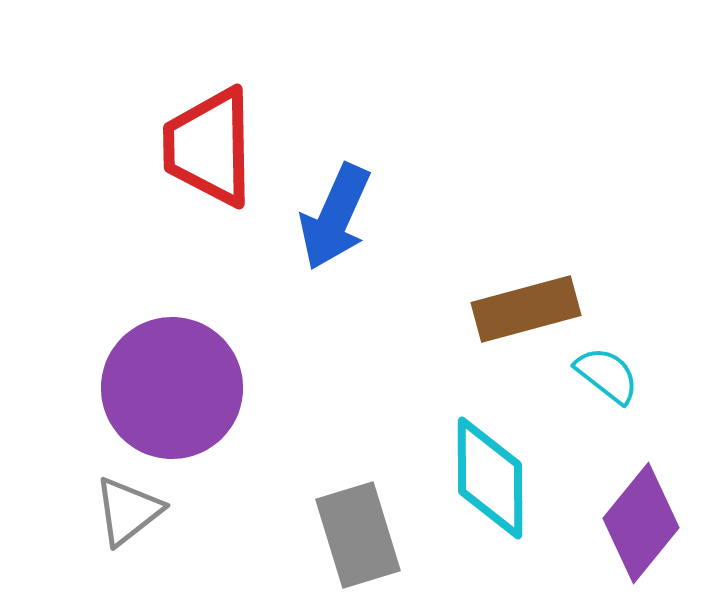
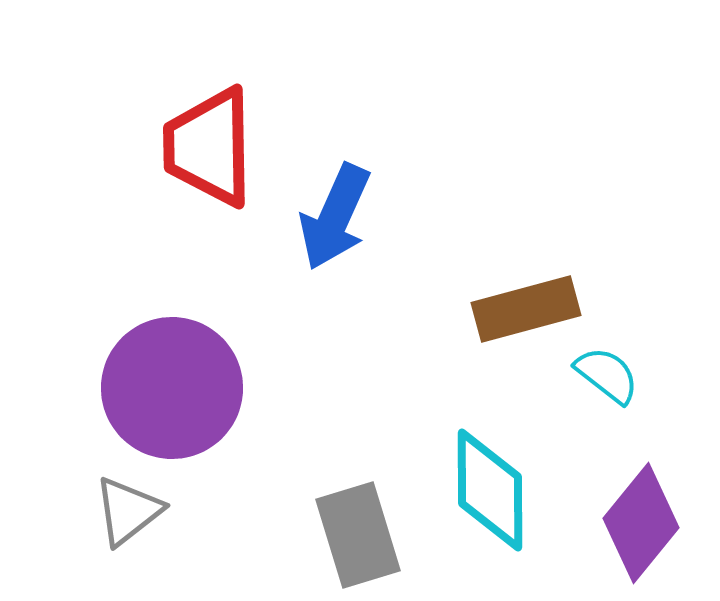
cyan diamond: moved 12 px down
